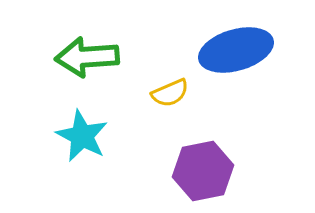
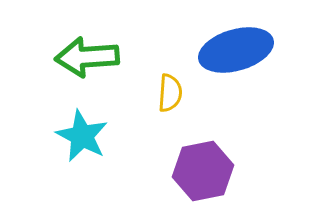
yellow semicircle: rotated 63 degrees counterclockwise
